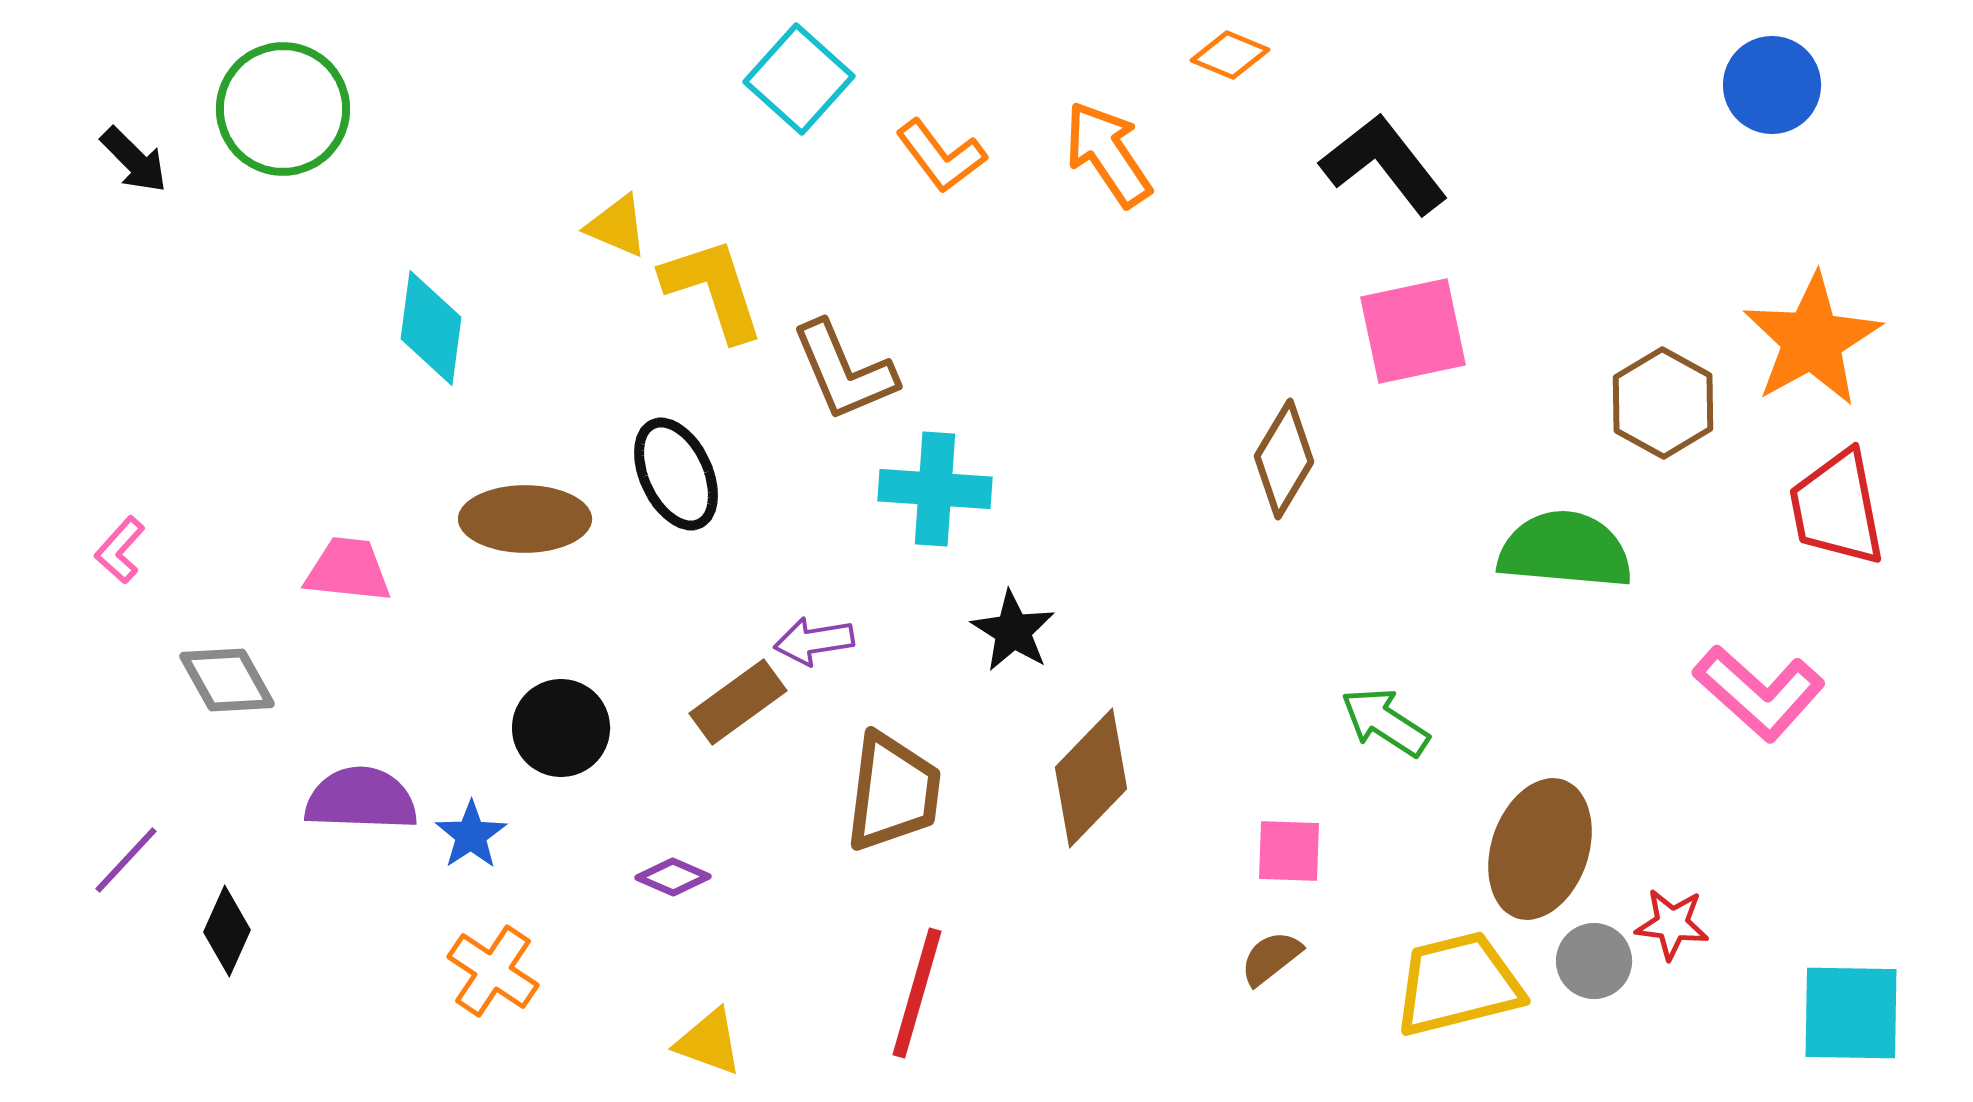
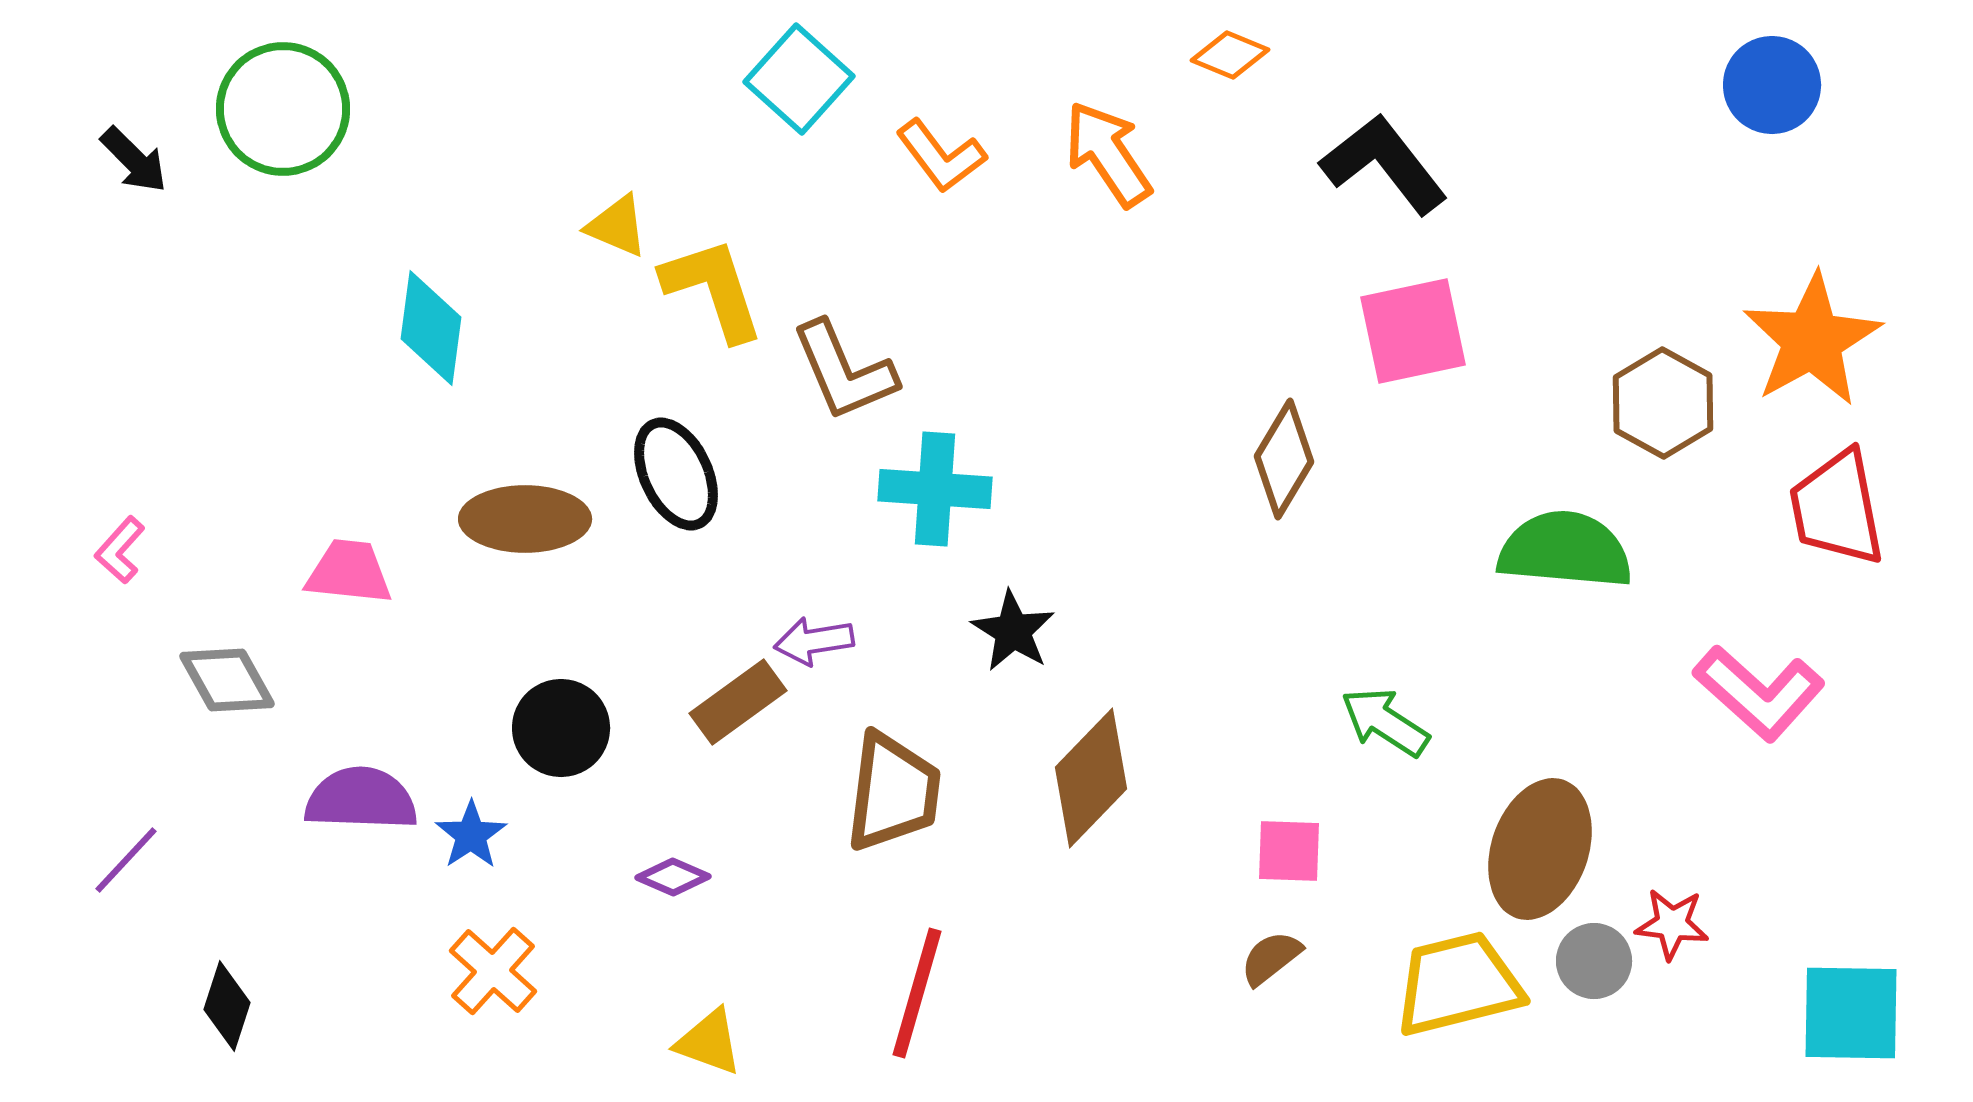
pink trapezoid at (348, 570): moved 1 px right, 2 px down
black diamond at (227, 931): moved 75 px down; rotated 6 degrees counterclockwise
orange cross at (493, 971): rotated 8 degrees clockwise
